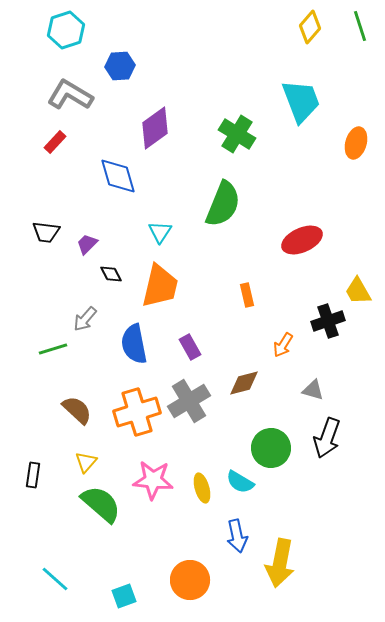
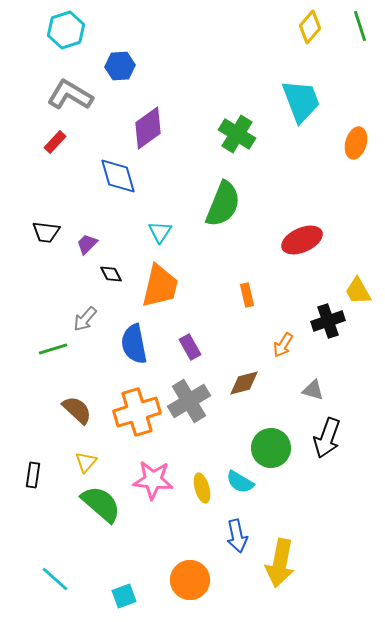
purple diamond at (155, 128): moved 7 px left
